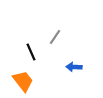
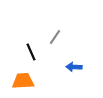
orange trapezoid: rotated 55 degrees counterclockwise
